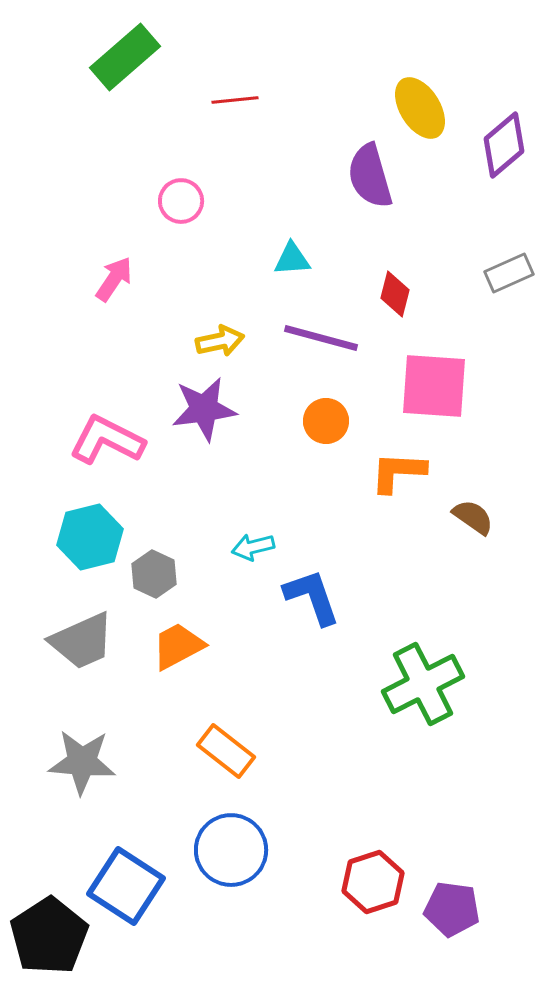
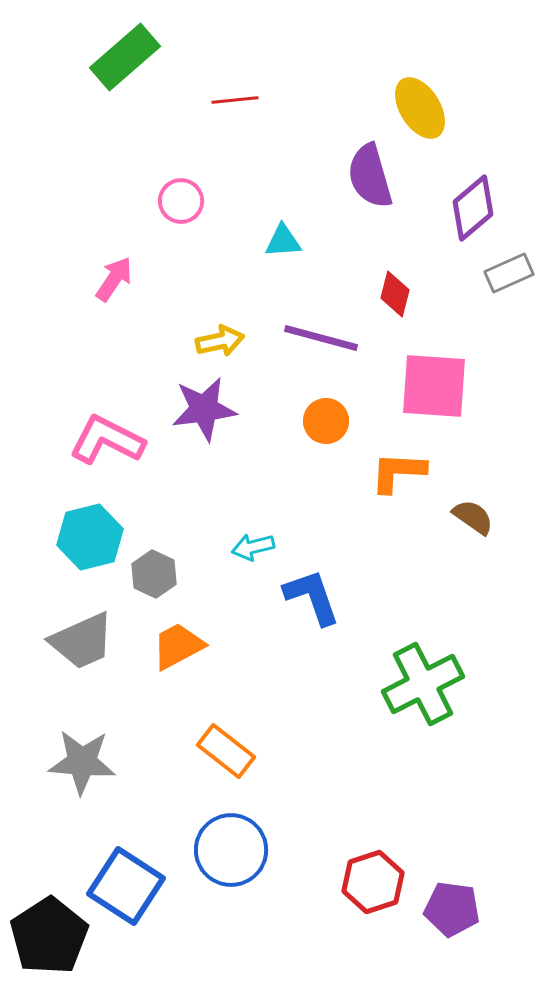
purple diamond: moved 31 px left, 63 px down
cyan triangle: moved 9 px left, 18 px up
